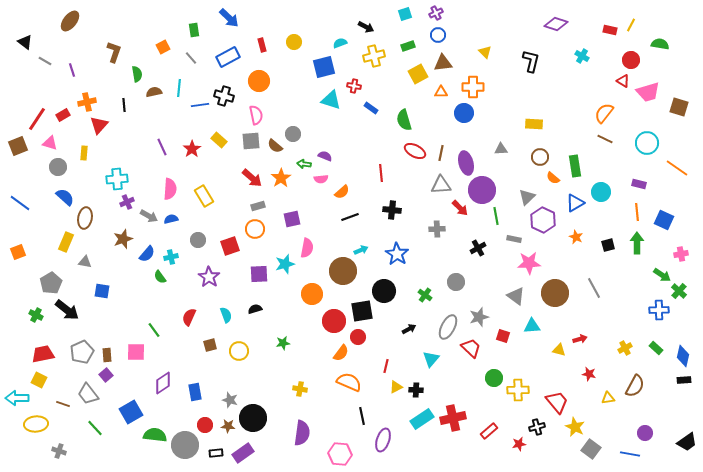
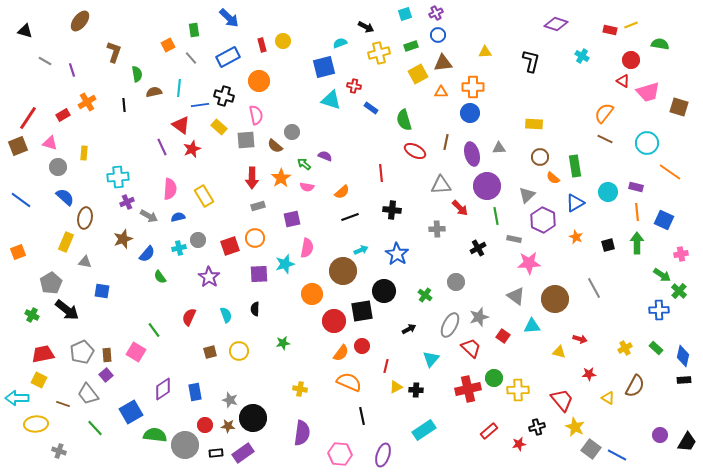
brown ellipse at (70, 21): moved 10 px right
yellow line at (631, 25): rotated 40 degrees clockwise
black triangle at (25, 42): moved 11 px up; rotated 21 degrees counterclockwise
yellow circle at (294, 42): moved 11 px left, 1 px up
green rectangle at (408, 46): moved 3 px right
orange square at (163, 47): moved 5 px right, 2 px up
yellow triangle at (485, 52): rotated 48 degrees counterclockwise
yellow cross at (374, 56): moved 5 px right, 3 px up
orange cross at (87, 102): rotated 18 degrees counterclockwise
blue circle at (464, 113): moved 6 px right
red line at (37, 119): moved 9 px left, 1 px up
red triangle at (99, 125): moved 82 px right; rotated 36 degrees counterclockwise
gray circle at (293, 134): moved 1 px left, 2 px up
yellow rectangle at (219, 140): moved 13 px up
gray square at (251, 141): moved 5 px left, 1 px up
red star at (192, 149): rotated 12 degrees clockwise
gray triangle at (501, 149): moved 2 px left, 1 px up
brown line at (441, 153): moved 5 px right, 11 px up
purple ellipse at (466, 163): moved 6 px right, 9 px up
green arrow at (304, 164): rotated 32 degrees clockwise
orange line at (677, 168): moved 7 px left, 4 px down
red arrow at (252, 178): rotated 50 degrees clockwise
cyan cross at (117, 179): moved 1 px right, 2 px up
pink semicircle at (321, 179): moved 14 px left, 8 px down; rotated 16 degrees clockwise
purple rectangle at (639, 184): moved 3 px left, 3 px down
purple circle at (482, 190): moved 5 px right, 4 px up
cyan circle at (601, 192): moved 7 px right
gray triangle at (527, 197): moved 2 px up
blue line at (20, 203): moved 1 px right, 3 px up
blue semicircle at (171, 219): moved 7 px right, 2 px up
orange circle at (255, 229): moved 9 px down
cyan cross at (171, 257): moved 8 px right, 9 px up
brown circle at (555, 293): moved 6 px down
black semicircle at (255, 309): rotated 72 degrees counterclockwise
green cross at (36, 315): moved 4 px left
gray ellipse at (448, 327): moved 2 px right, 2 px up
red square at (503, 336): rotated 16 degrees clockwise
red circle at (358, 337): moved 4 px right, 9 px down
red arrow at (580, 339): rotated 32 degrees clockwise
brown square at (210, 345): moved 7 px down
yellow triangle at (559, 350): moved 2 px down
pink square at (136, 352): rotated 30 degrees clockwise
red star at (589, 374): rotated 16 degrees counterclockwise
purple diamond at (163, 383): moved 6 px down
yellow triangle at (608, 398): rotated 40 degrees clockwise
red trapezoid at (557, 402): moved 5 px right, 2 px up
red cross at (453, 418): moved 15 px right, 29 px up
cyan rectangle at (422, 419): moved 2 px right, 11 px down
purple circle at (645, 433): moved 15 px right, 2 px down
purple ellipse at (383, 440): moved 15 px down
black trapezoid at (687, 442): rotated 25 degrees counterclockwise
blue line at (630, 454): moved 13 px left, 1 px down; rotated 18 degrees clockwise
